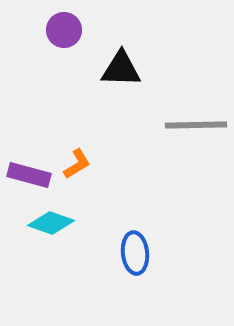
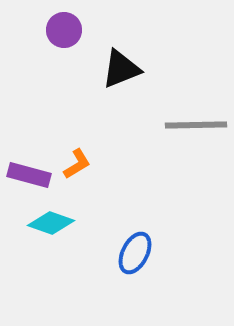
black triangle: rotated 24 degrees counterclockwise
blue ellipse: rotated 33 degrees clockwise
